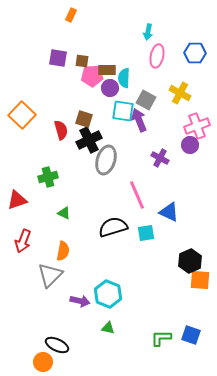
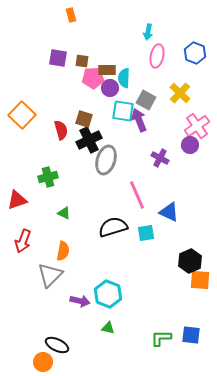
orange rectangle at (71, 15): rotated 40 degrees counterclockwise
blue hexagon at (195, 53): rotated 20 degrees clockwise
pink pentagon at (92, 76): moved 1 px right, 2 px down
yellow cross at (180, 93): rotated 15 degrees clockwise
pink cross at (197, 126): rotated 15 degrees counterclockwise
blue square at (191, 335): rotated 12 degrees counterclockwise
